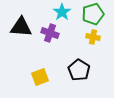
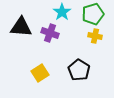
yellow cross: moved 2 px right, 1 px up
yellow square: moved 4 px up; rotated 12 degrees counterclockwise
